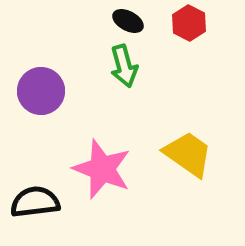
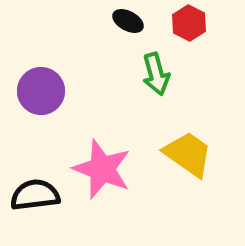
green arrow: moved 32 px right, 8 px down
black semicircle: moved 7 px up
